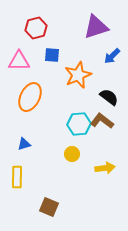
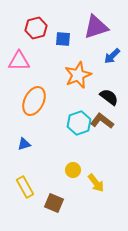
blue square: moved 11 px right, 16 px up
orange ellipse: moved 4 px right, 4 px down
cyan hexagon: moved 1 px up; rotated 15 degrees counterclockwise
yellow circle: moved 1 px right, 16 px down
yellow arrow: moved 9 px left, 15 px down; rotated 60 degrees clockwise
yellow rectangle: moved 8 px right, 10 px down; rotated 30 degrees counterclockwise
brown square: moved 5 px right, 4 px up
